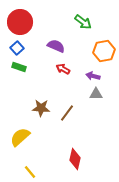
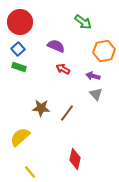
blue square: moved 1 px right, 1 px down
gray triangle: rotated 48 degrees clockwise
